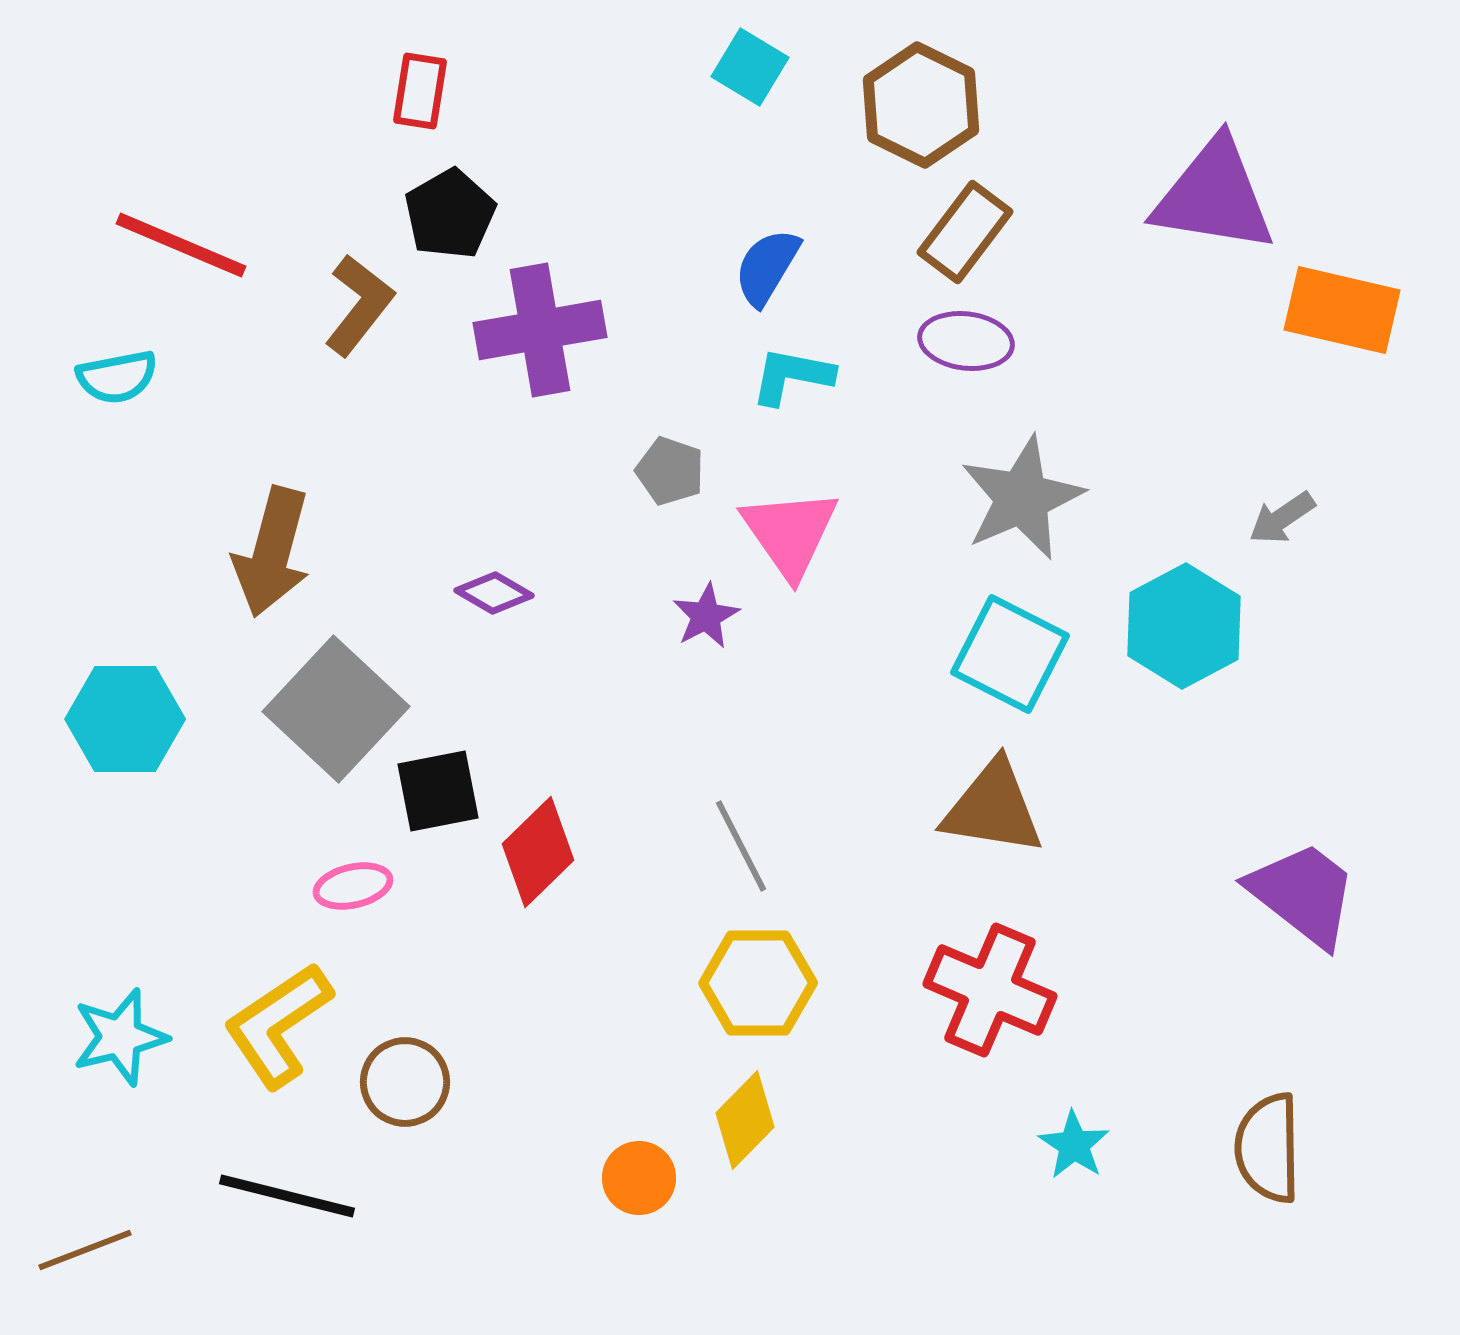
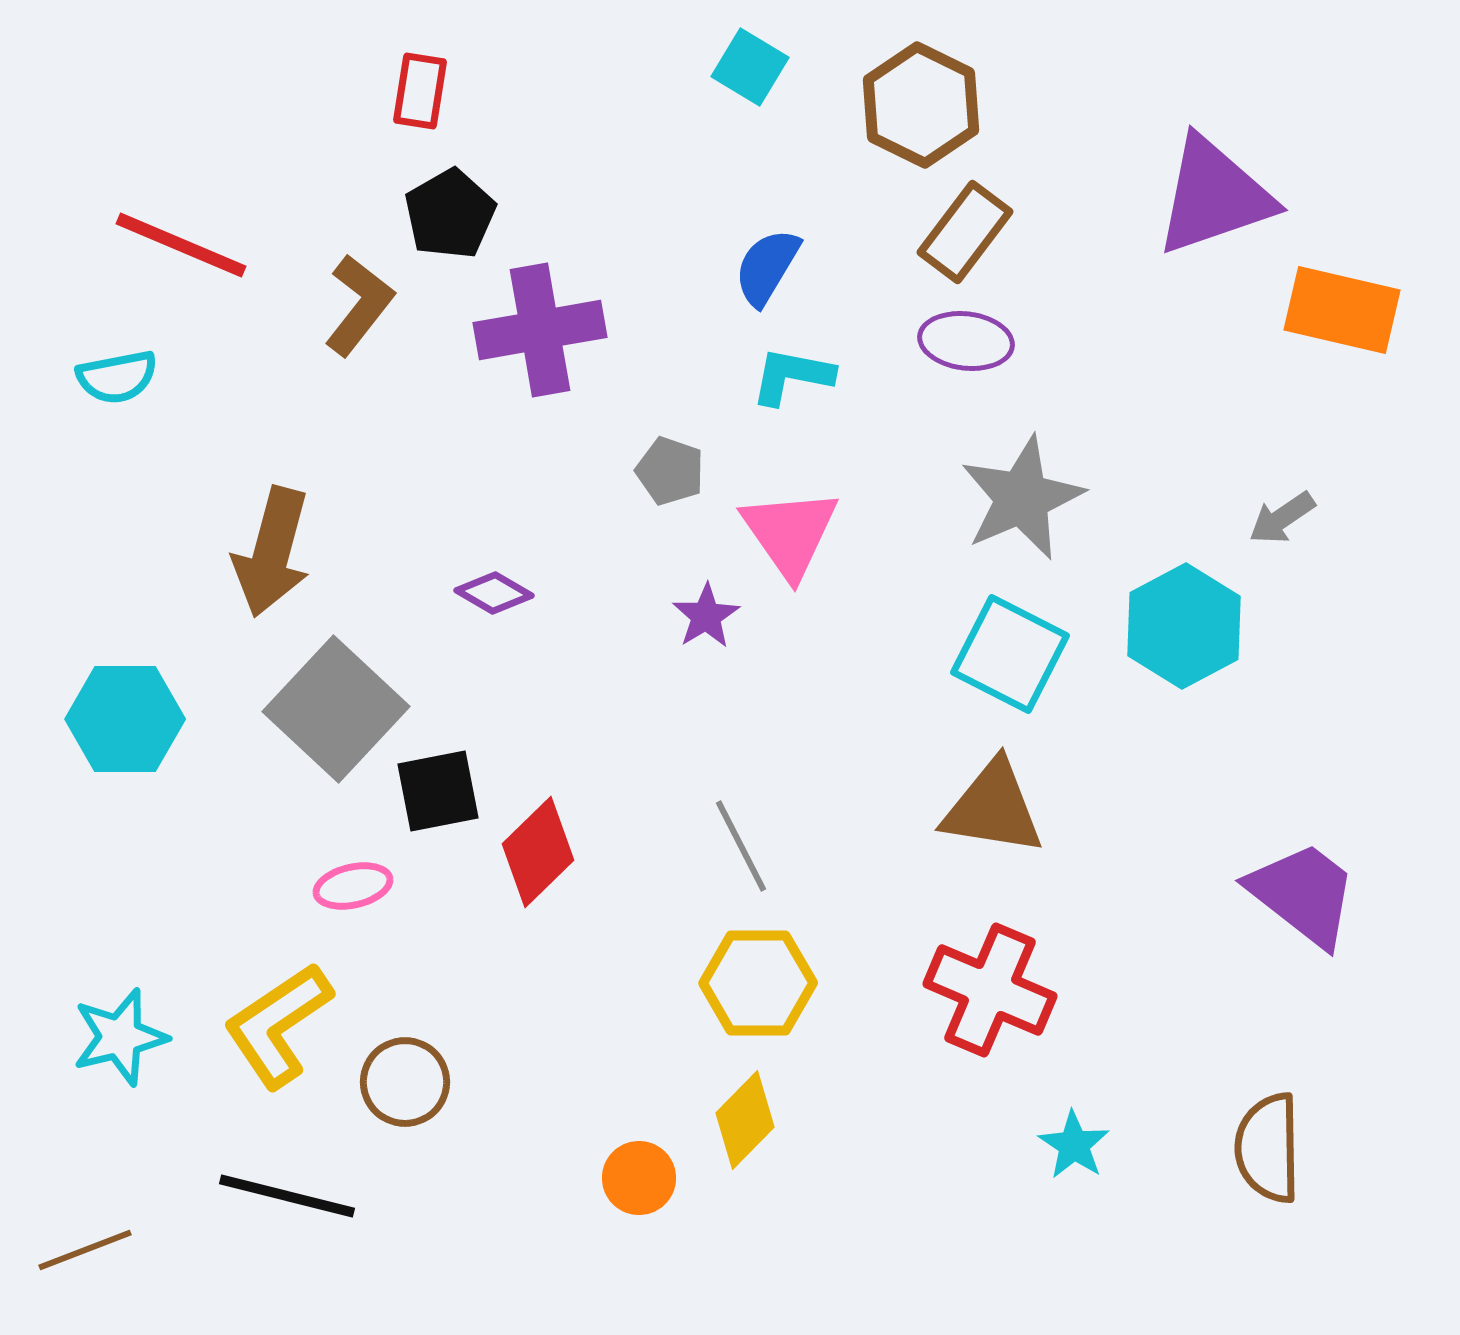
purple triangle at (1214, 196): rotated 28 degrees counterclockwise
purple star at (706, 616): rotated 4 degrees counterclockwise
